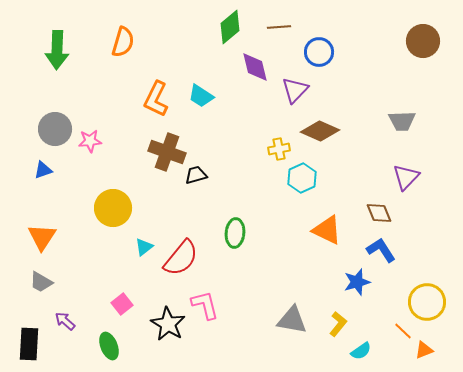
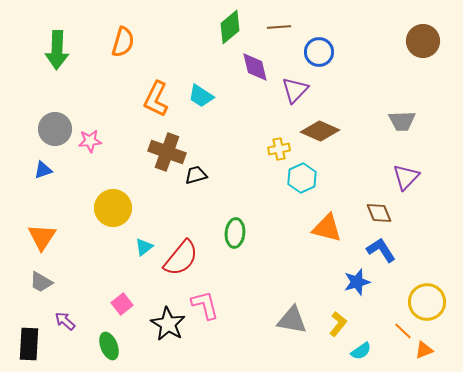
orange triangle at (327, 230): moved 2 px up; rotated 12 degrees counterclockwise
